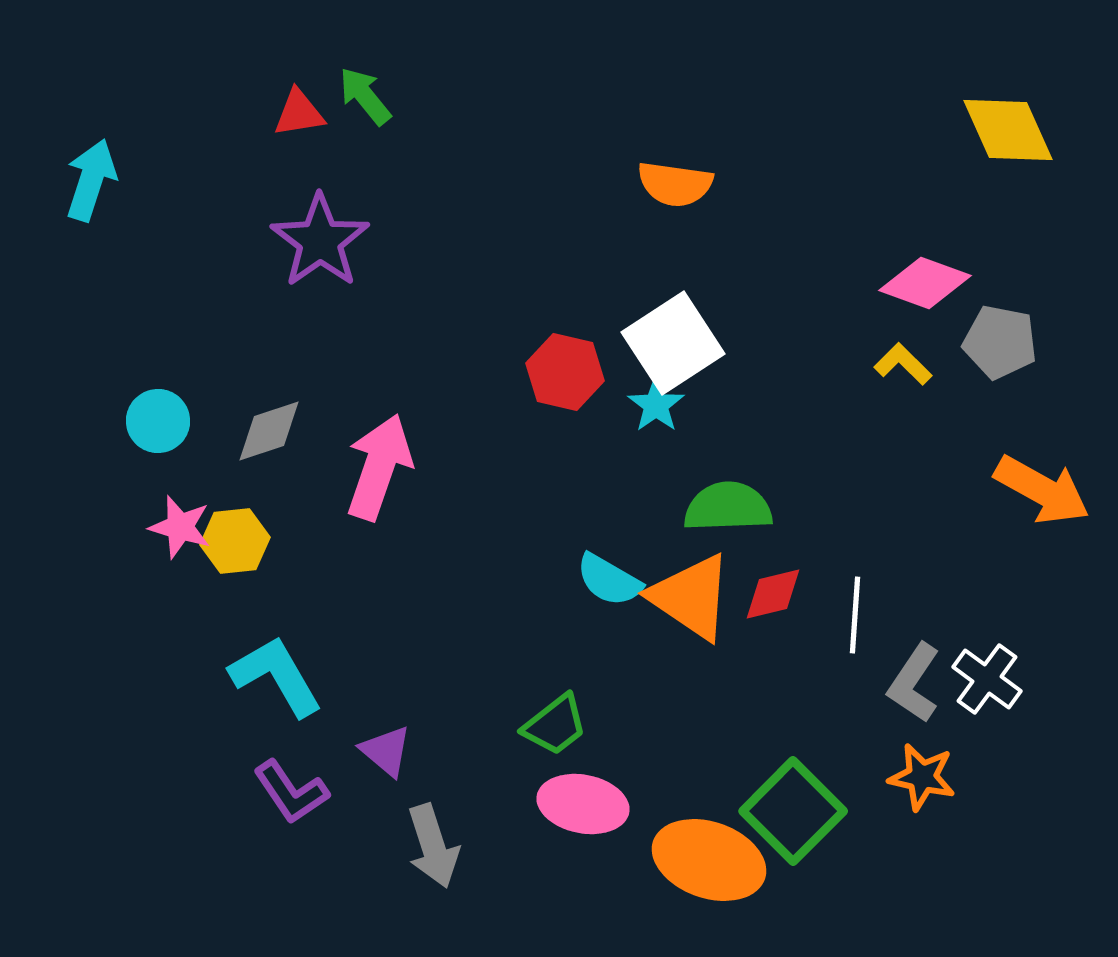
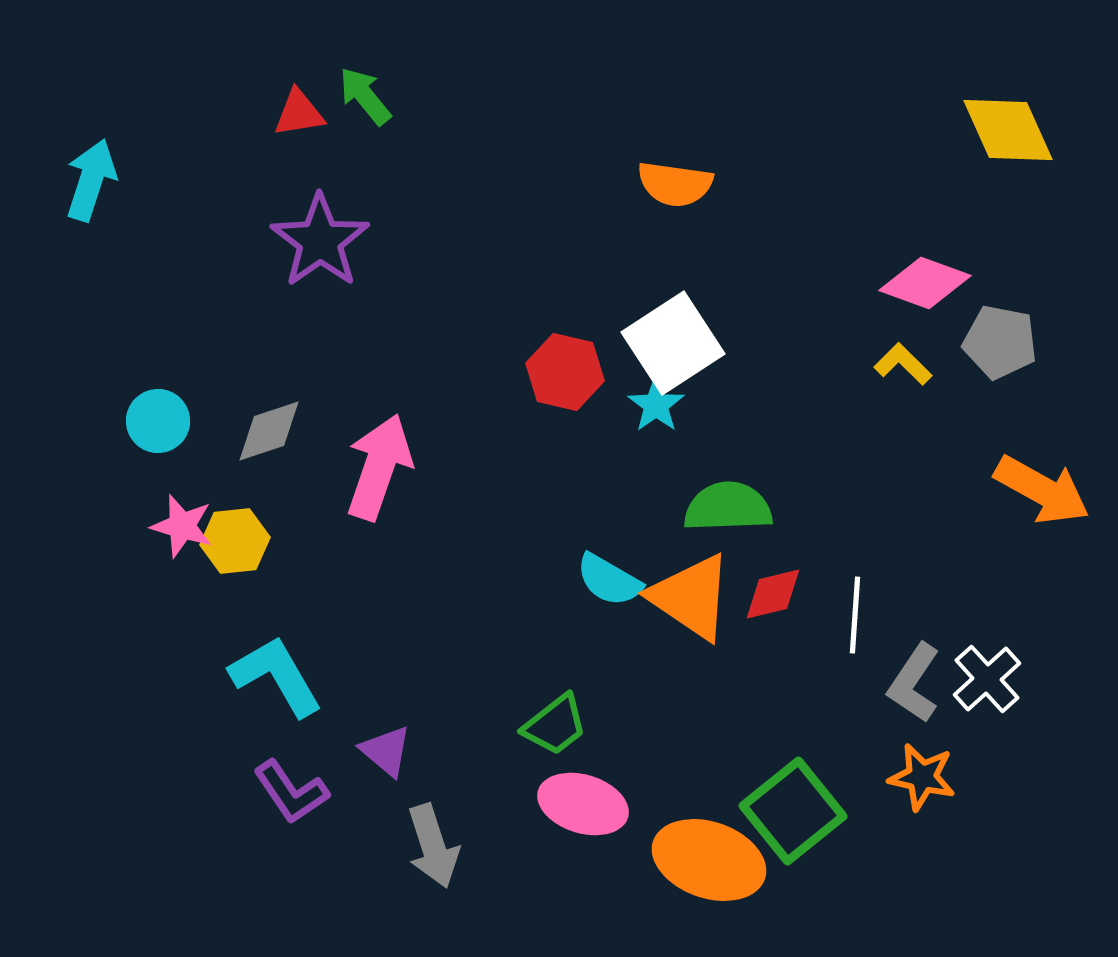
pink star: moved 2 px right, 1 px up
white cross: rotated 12 degrees clockwise
pink ellipse: rotated 6 degrees clockwise
green square: rotated 6 degrees clockwise
